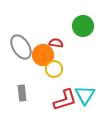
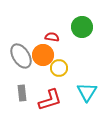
green circle: moved 1 px left, 1 px down
red semicircle: moved 4 px left, 6 px up
gray ellipse: moved 9 px down
yellow circle: moved 5 px right, 1 px up
cyan triangle: moved 2 px right, 3 px up
red L-shape: moved 15 px left
